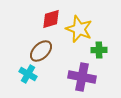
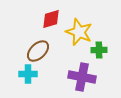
yellow star: moved 3 px down
brown ellipse: moved 3 px left
cyan cross: rotated 30 degrees counterclockwise
